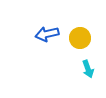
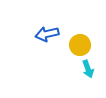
yellow circle: moved 7 px down
